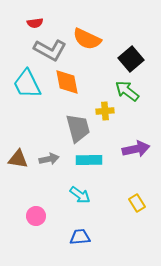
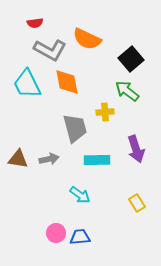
yellow cross: moved 1 px down
gray trapezoid: moved 3 px left
purple arrow: rotated 84 degrees clockwise
cyan rectangle: moved 8 px right
pink circle: moved 20 px right, 17 px down
